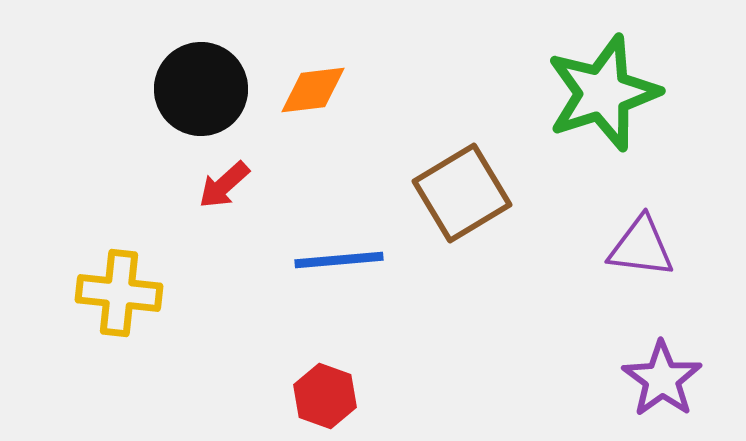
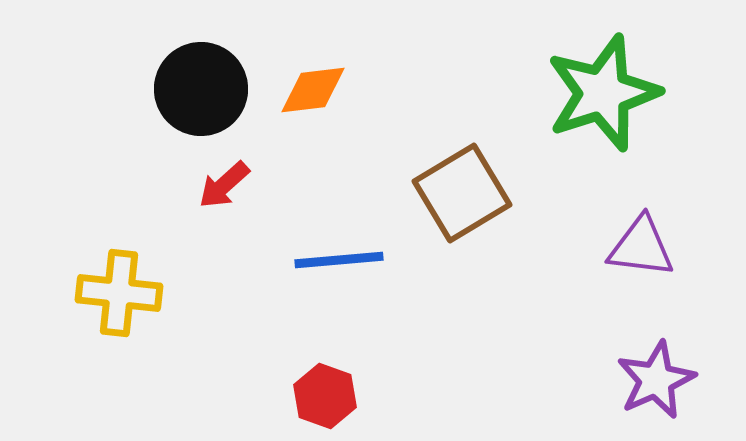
purple star: moved 6 px left, 1 px down; rotated 12 degrees clockwise
